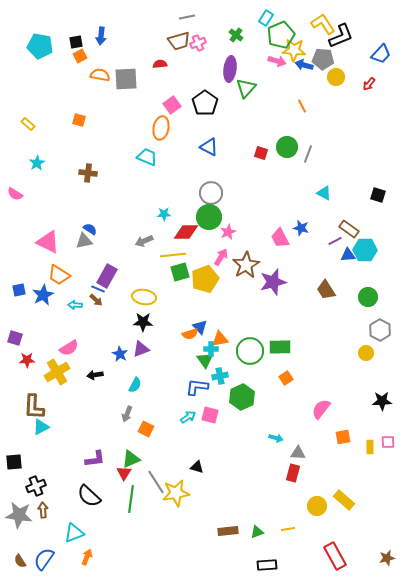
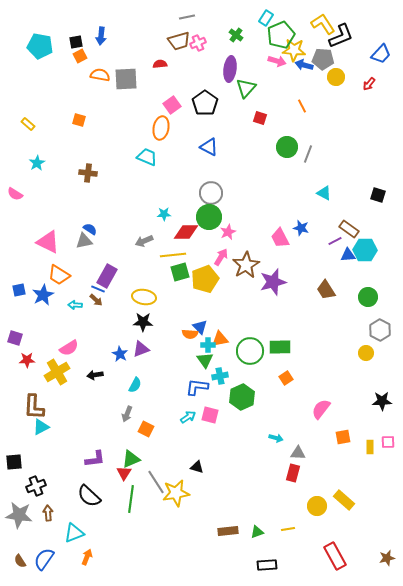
red square at (261, 153): moved 1 px left, 35 px up
orange semicircle at (190, 334): rotated 21 degrees clockwise
cyan cross at (211, 349): moved 3 px left, 4 px up
brown arrow at (43, 510): moved 5 px right, 3 px down
